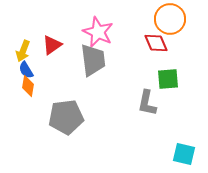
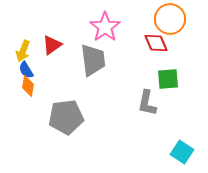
pink star: moved 7 px right, 5 px up; rotated 12 degrees clockwise
cyan square: moved 2 px left, 2 px up; rotated 20 degrees clockwise
